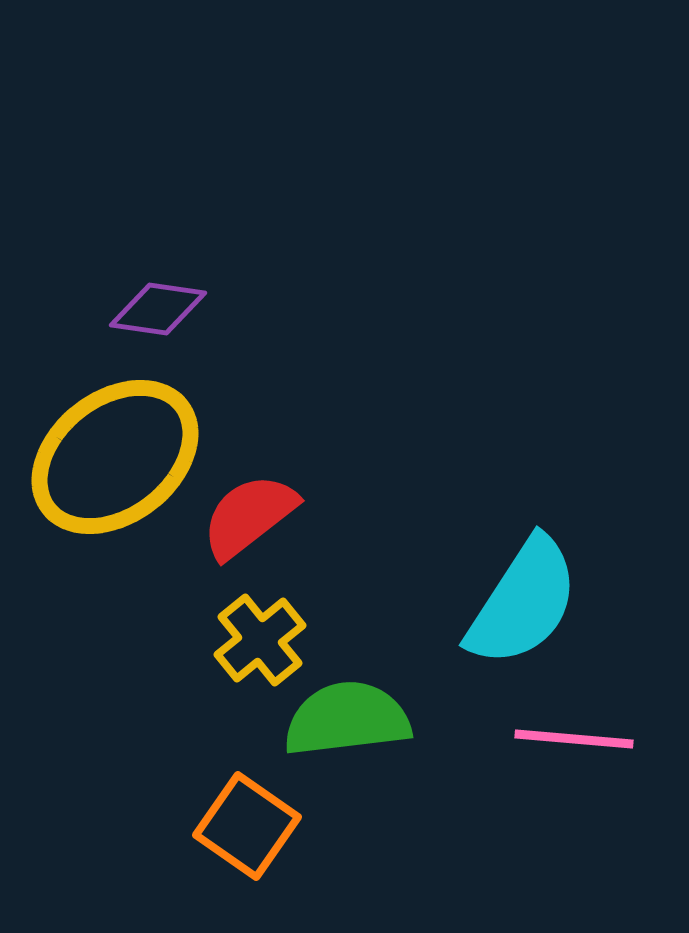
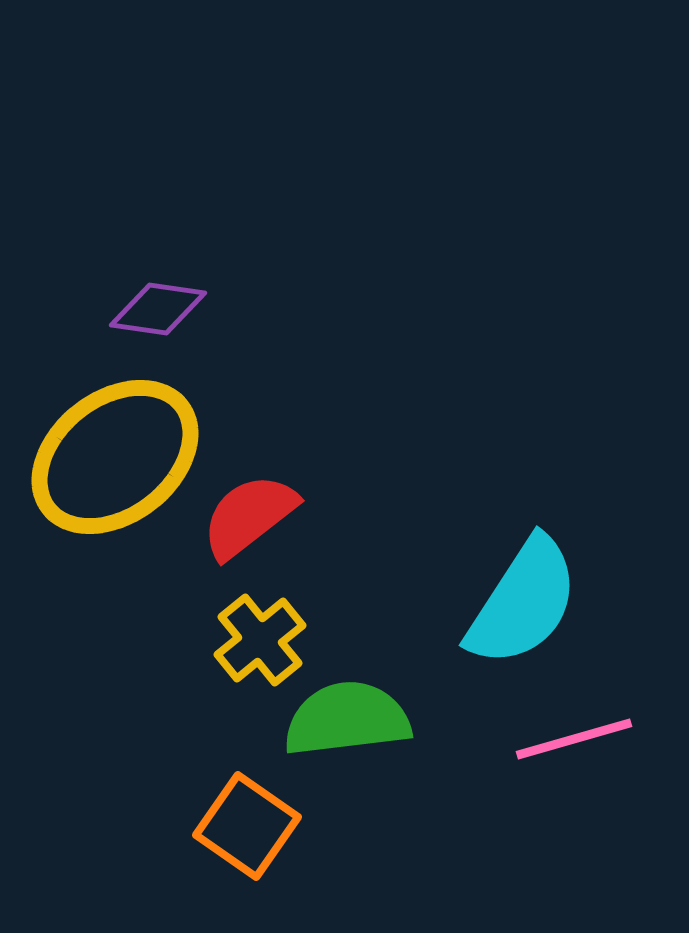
pink line: rotated 21 degrees counterclockwise
